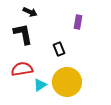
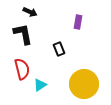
red semicircle: rotated 85 degrees clockwise
yellow circle: moved 17 px right, 2 px down
